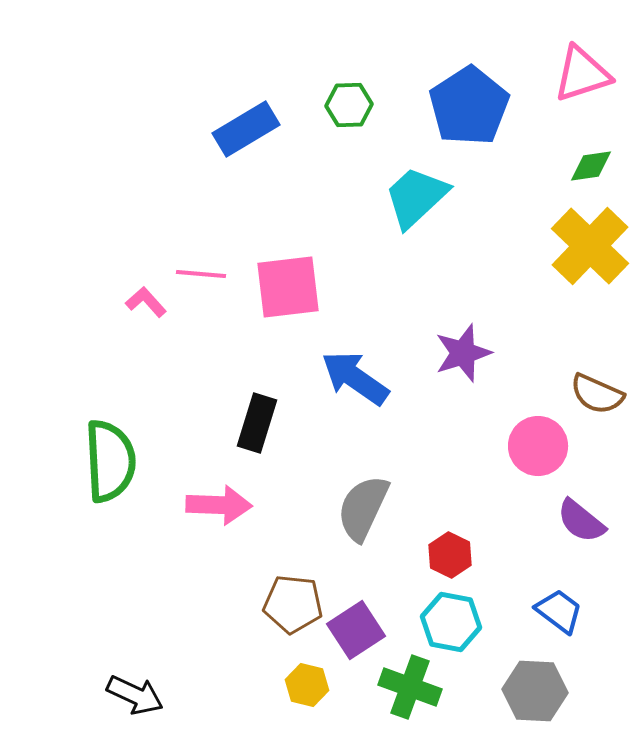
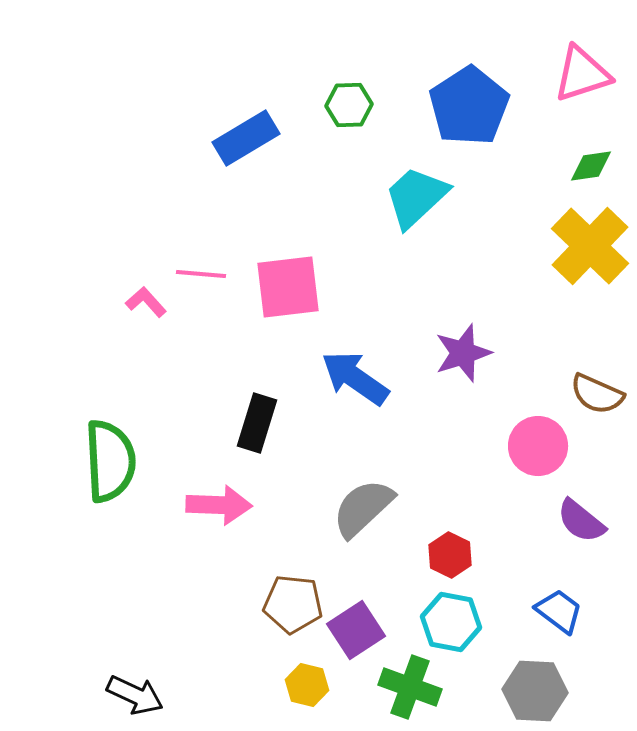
blue rectangle: moved 9 px down
gray semicircle: rotated 22 degrees clockwise
